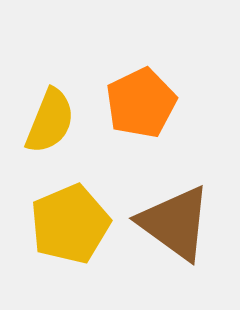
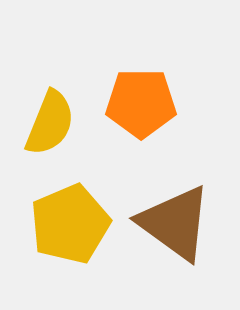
orange pentagon: rotated 26 degrees clockwise
yellow semicircle: moved 2 px down
